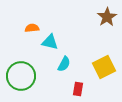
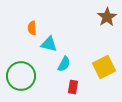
orange semicircle: rotated 88 degrees counterclockwise
cyan triangle: moved 1 px left, 2 px down
red rectangle: moved 5 px left, 2 px up
